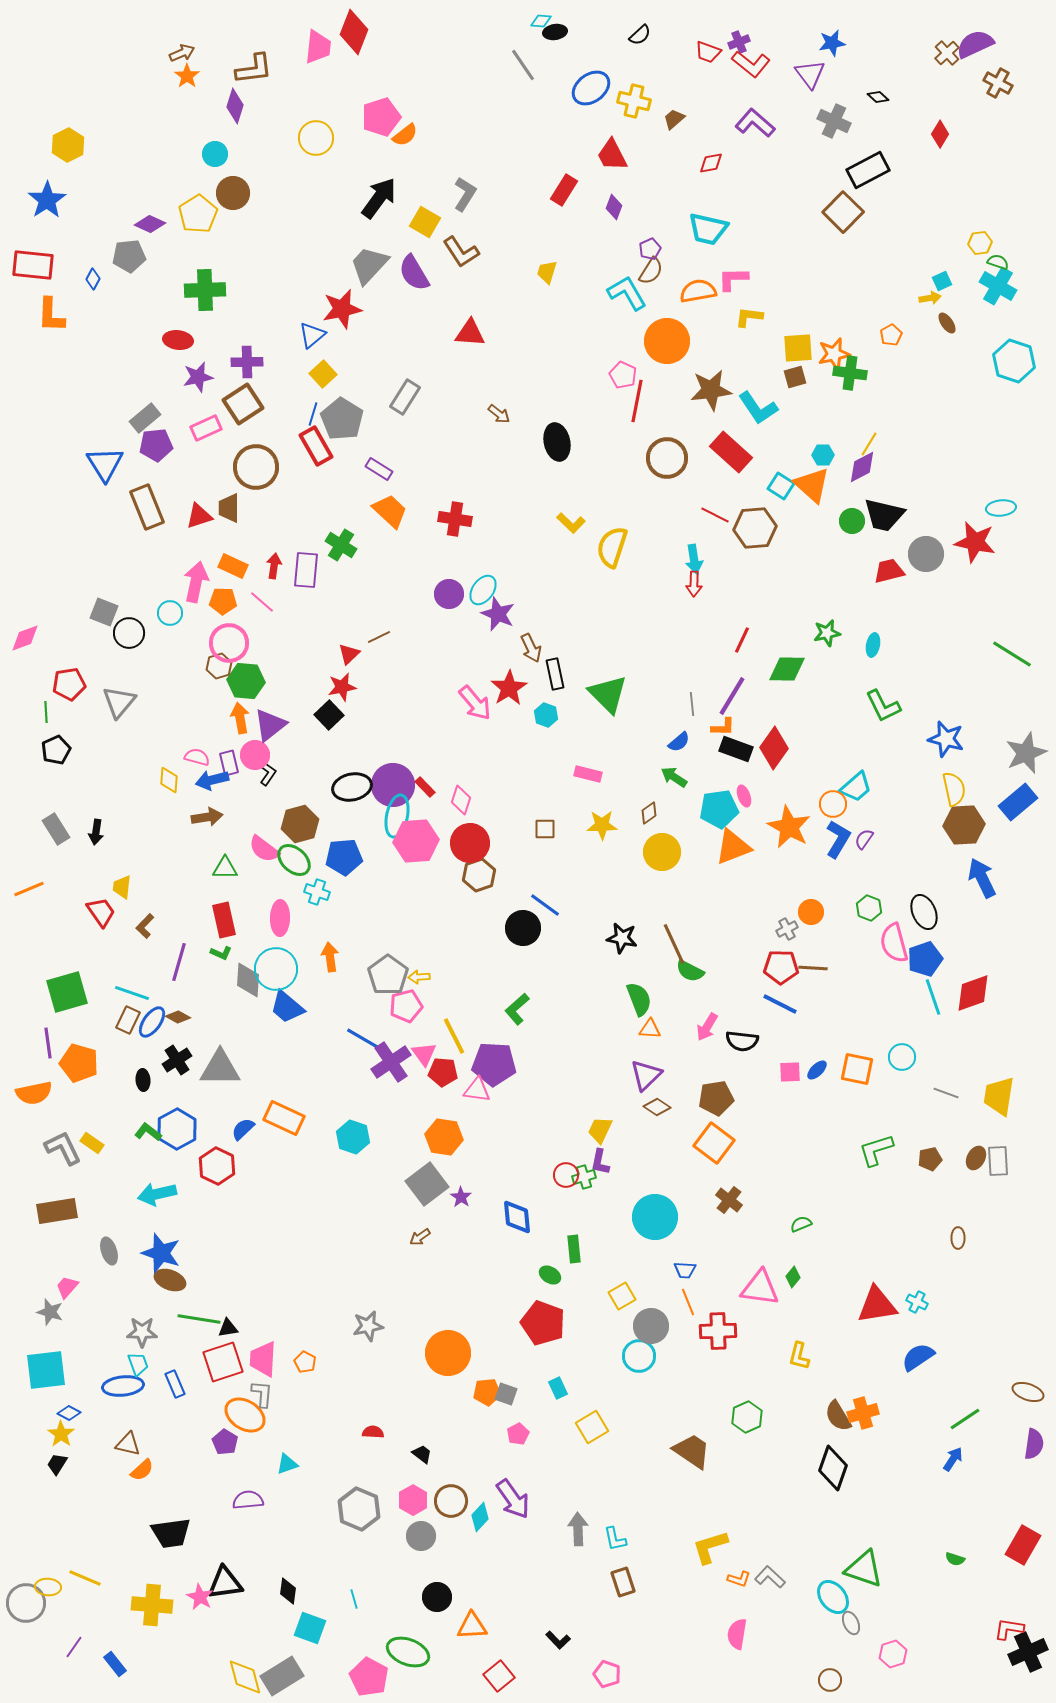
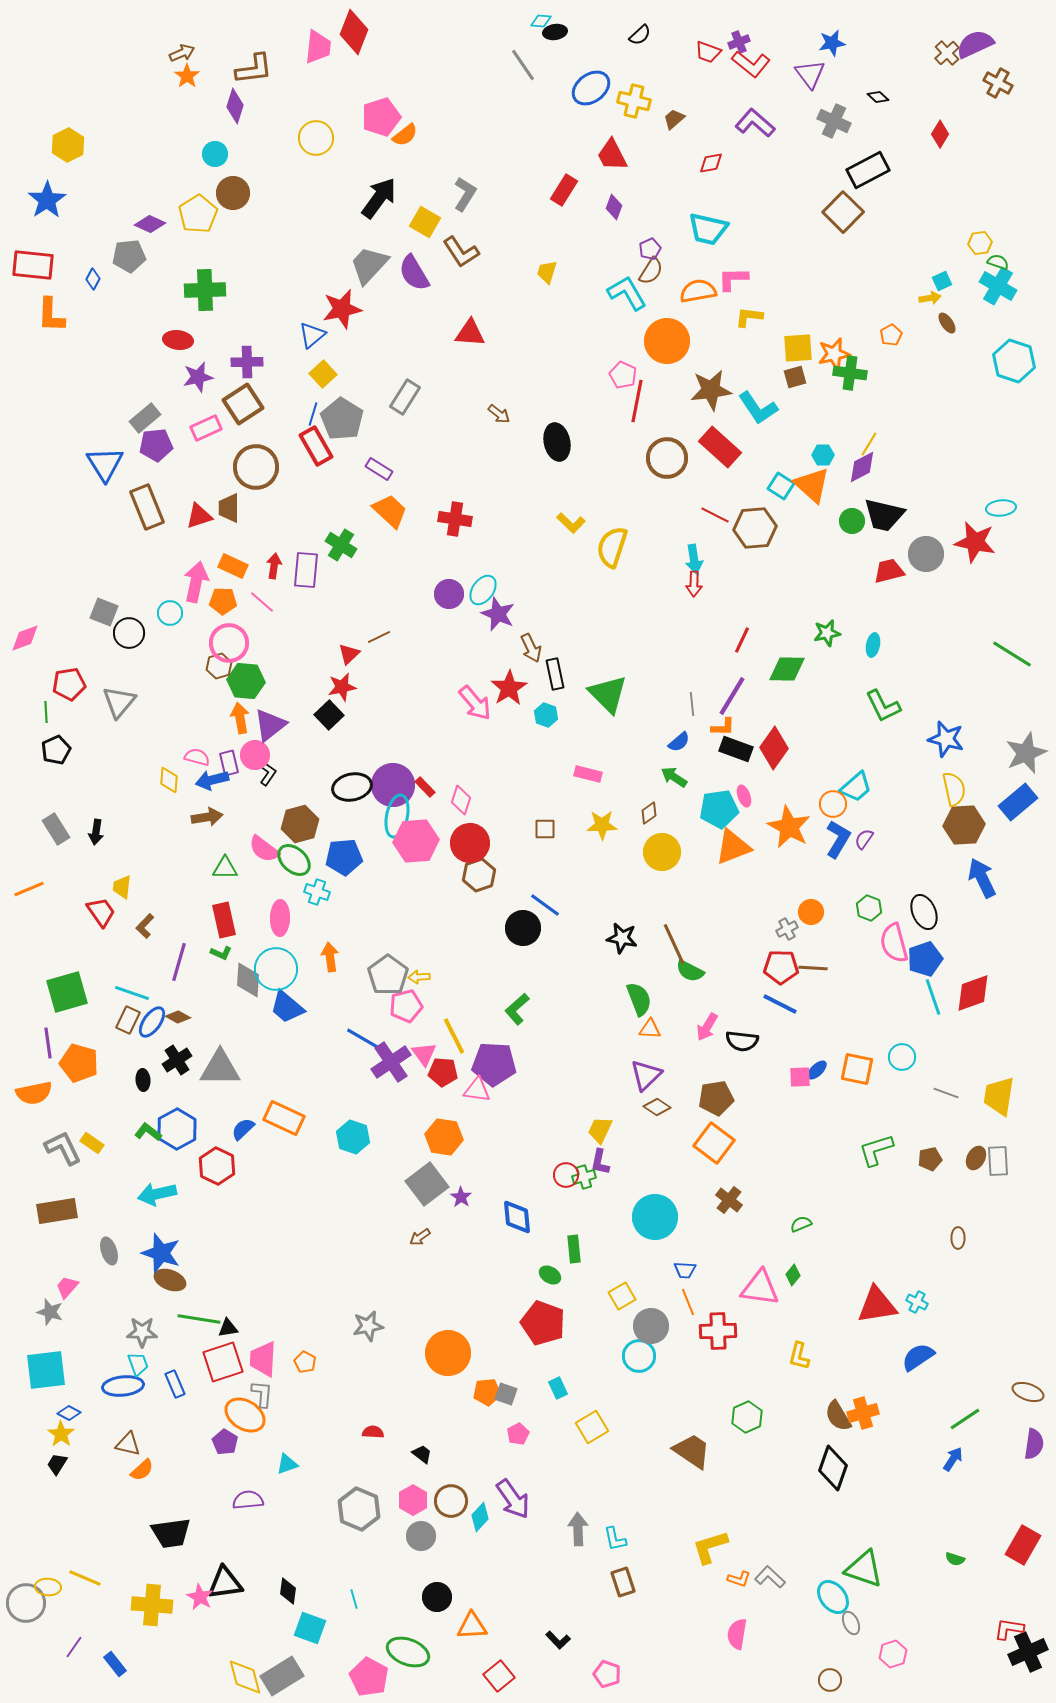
red rectangle at (731, 452): moved 11 px left, 5 px up
pink square at (790, 1072): moved 10 px right, 5 px down
green diamond at (793, 1277): moved 2 px up
